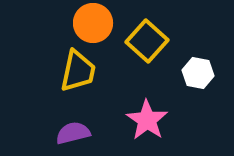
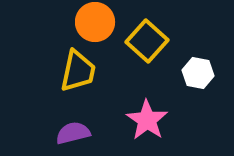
orange circle: moved 2 px right, 1 px up
